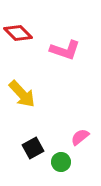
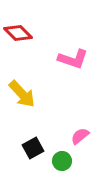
pink L-shape: moved 8 px right, 9 px down
pink semicircle: moved 1 px up
green circle: moved 1 px right, 1 px up
